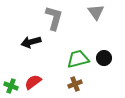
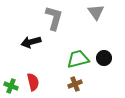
red semicircle: rotated 114 degrees clockwise
